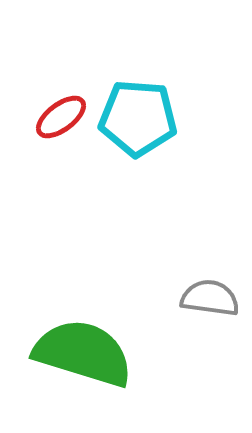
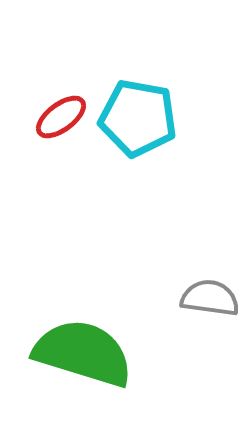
cyan pentagon: rotated 6 degrees clockwise
